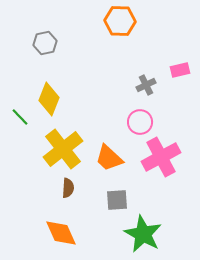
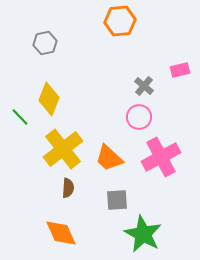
orange hexagon: rotated 8 degrees counterclockwise
gray cross: moved 2 px left, 1 px down; rotated 24 degrees counterclockwise
pink circle: moved 1 px left, 5 px up
